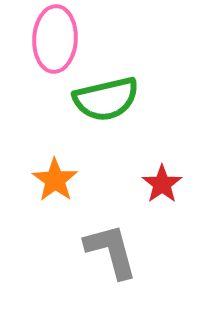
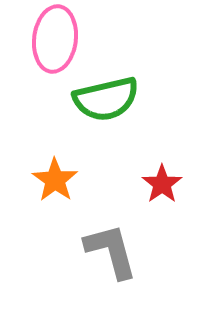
pink ellipse: rotated 4 degrees clockwise
